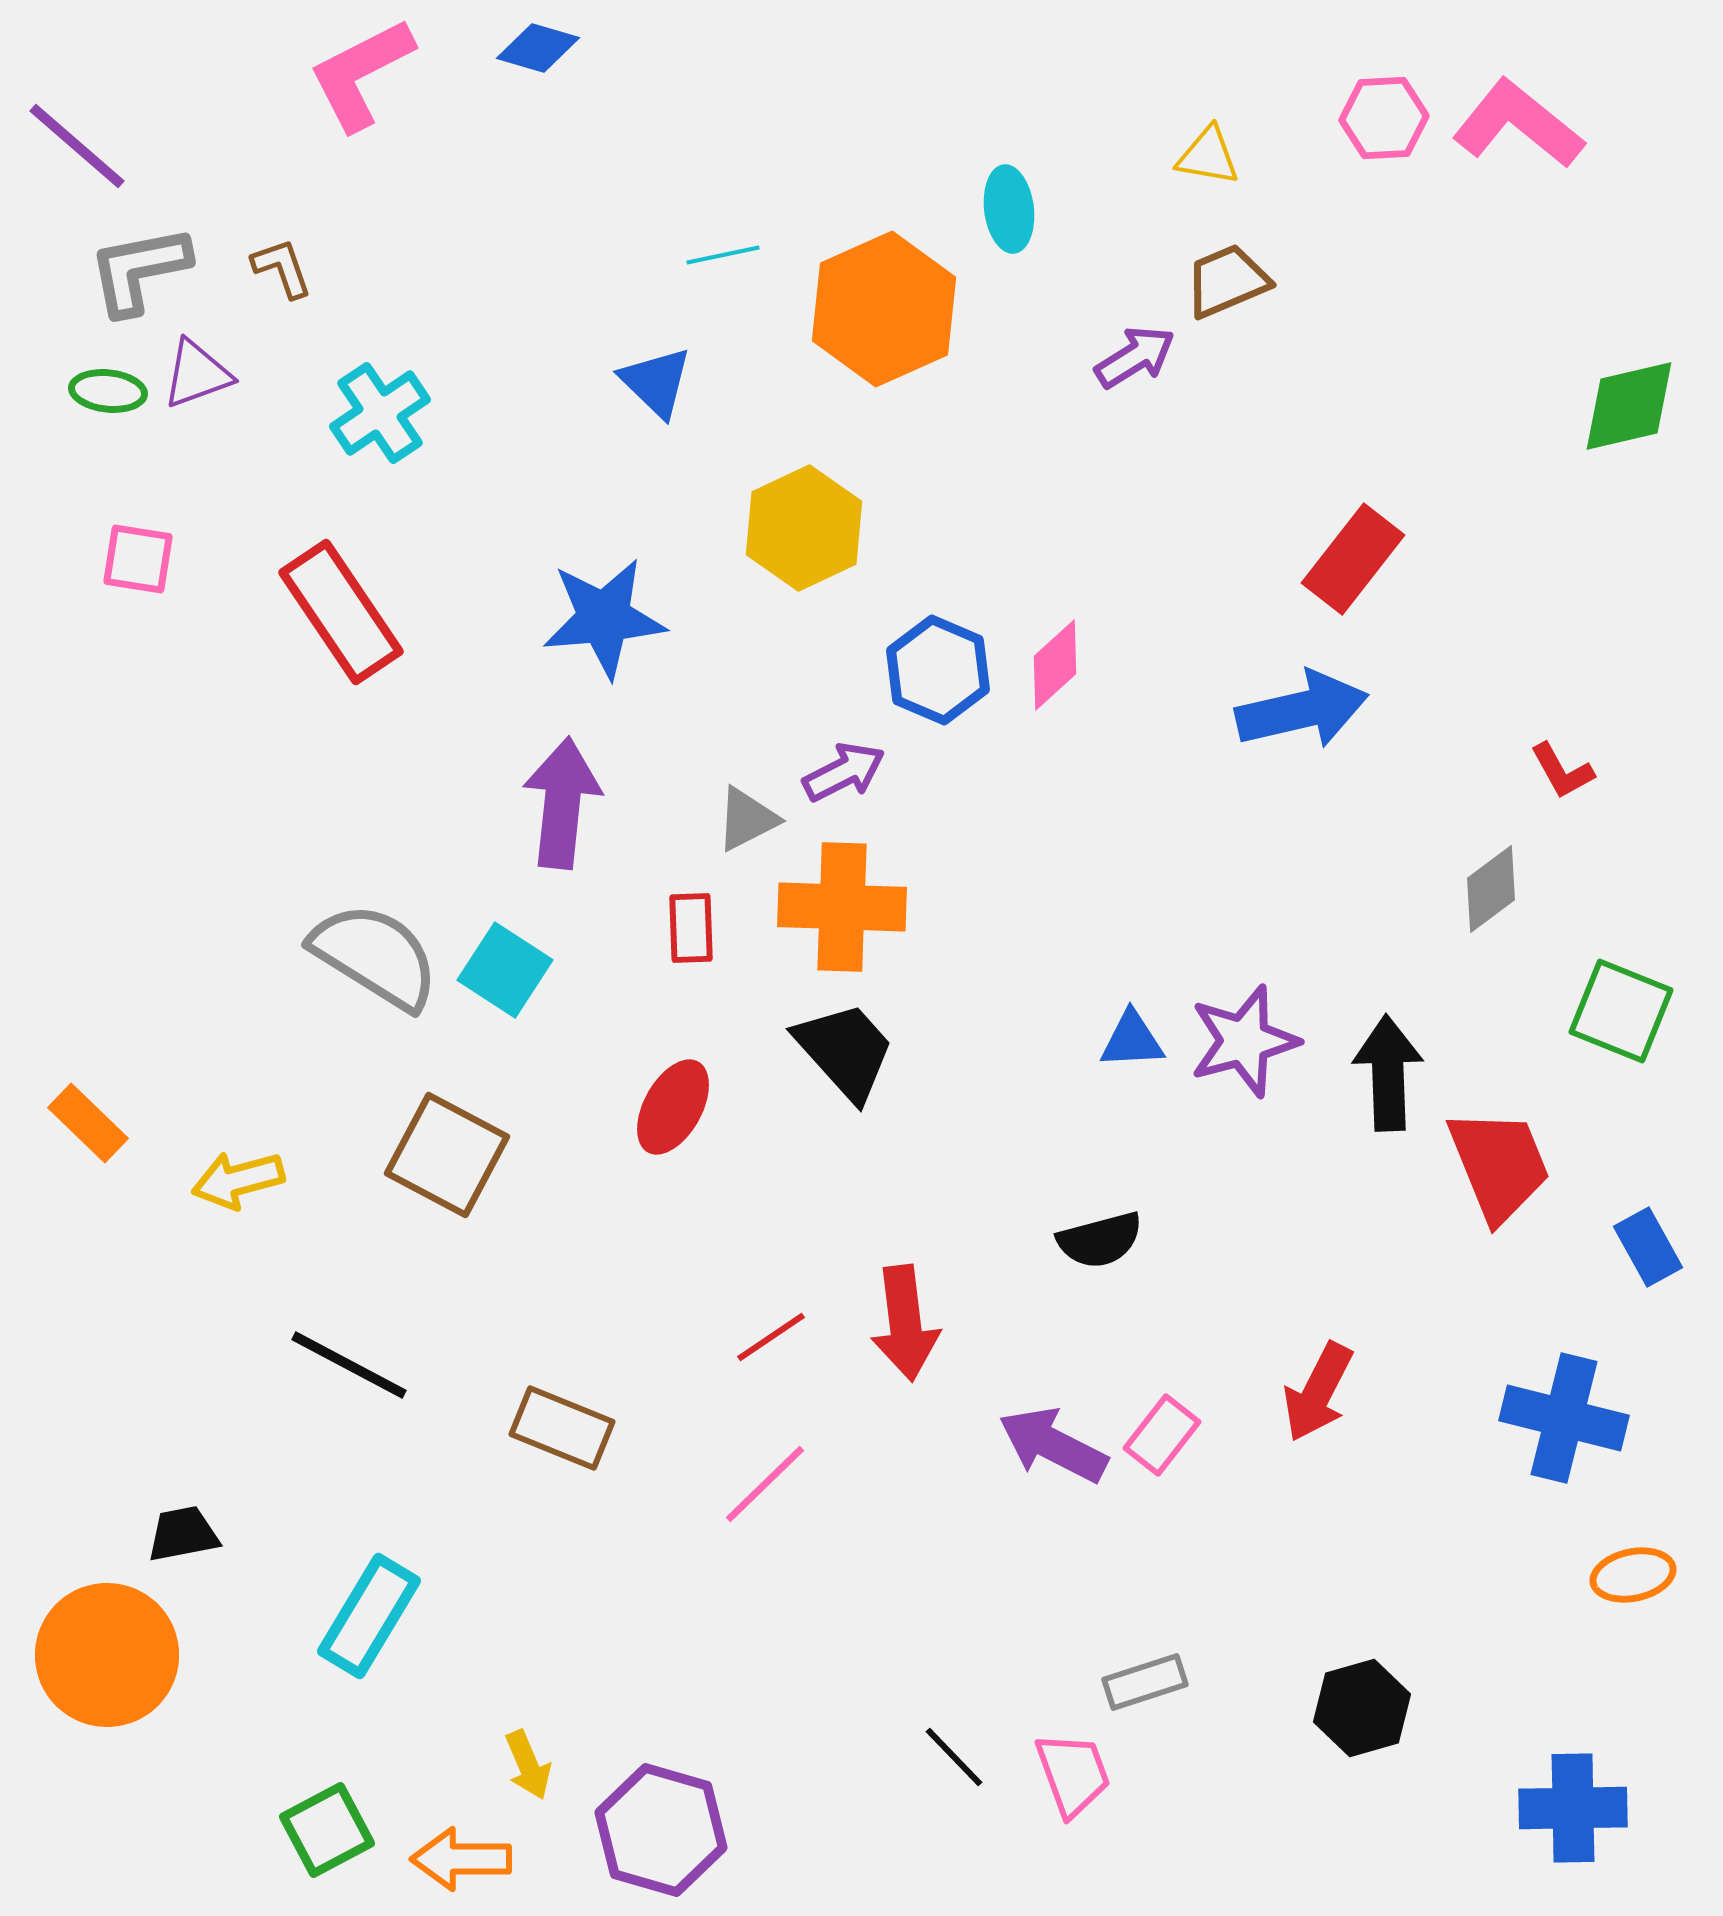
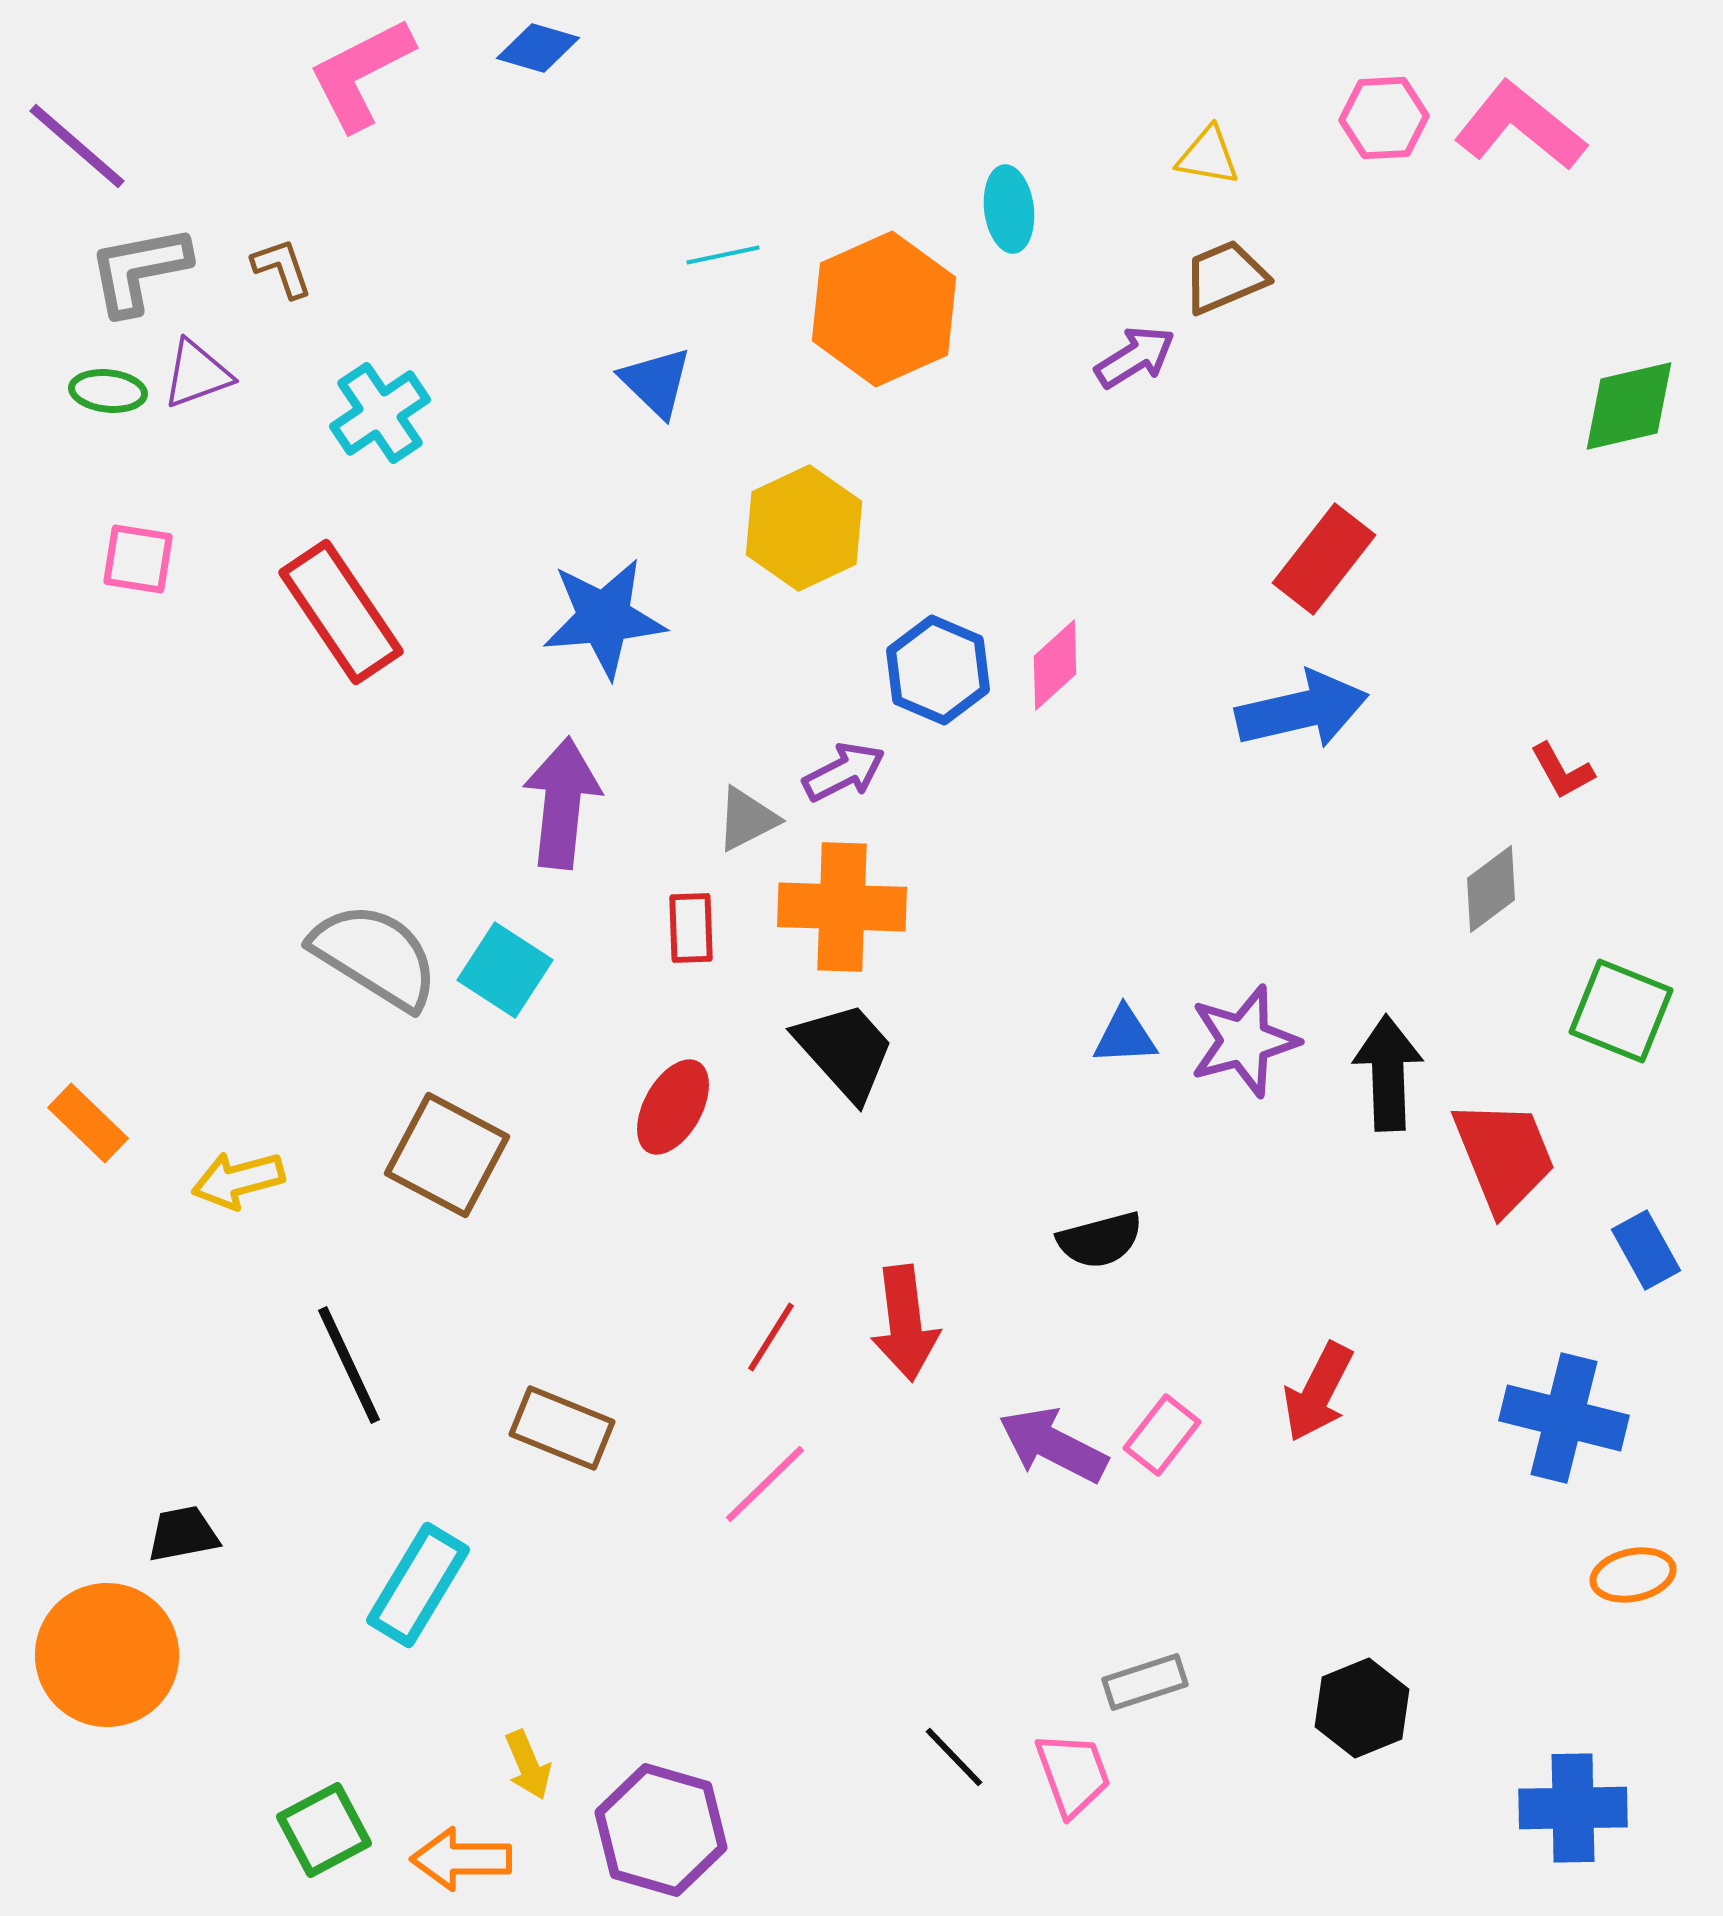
pink L-shape at (1518, 124): moved 2 px right, 2 px down
brown trapezoid at (1227, 281): moved 2 px left, 4 px up
red rectangle at (1353, 559): moved 29 px left
blue triangle at (1132, 1040): moved 7 px left, 4 px up
red trapezoid at (1499, 1165): moved 5 px right, 9 px up
blue rectangle at (1648, 1247): moved 2 px left, 3 px down
red line at (771, 1337): rotated 24 degrees counterclockwise
black line at (349, 1365): rotated 37 degrees clockwise
cyan rectangle at (369, 1616): moved 49 px right, 31 px up
black hexagon at (1362, 1708): rotated 6 degrees counterclockwise
green square at (327, 1830): moved 3 px left
